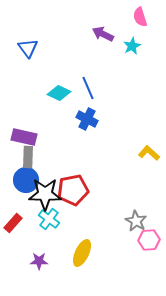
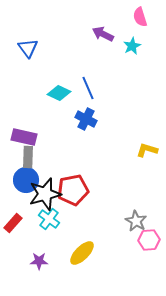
blue cross: moved 1 px left
yellow L-shape: moved 2 px left, 3 px up; rotated 25 degrees counterclockwise
black star: rotated 16 degrees counterclockwise
yellow ellipse: rotated 20 degrees clockwise
